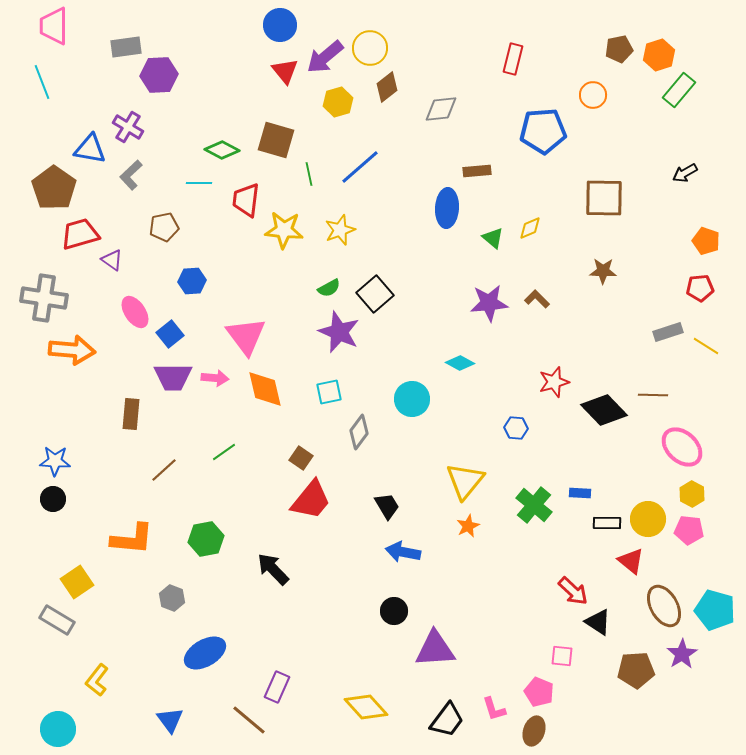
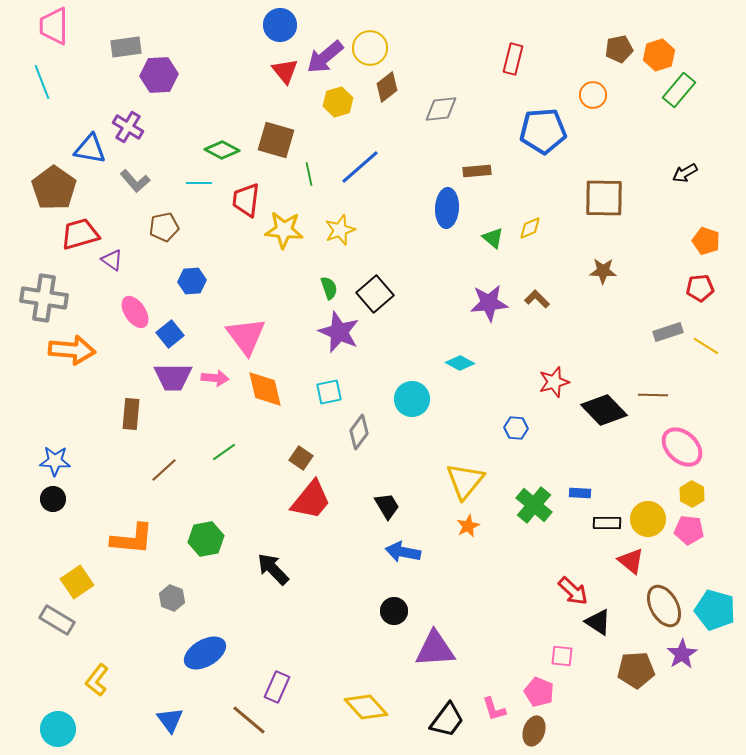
gray L-shape at (131, 175): moved 4 px right, 6 px down; rotated 88 degrees counterclockwise
green semicircle at (329, 288): rotated 80 degrees counterclockwise
